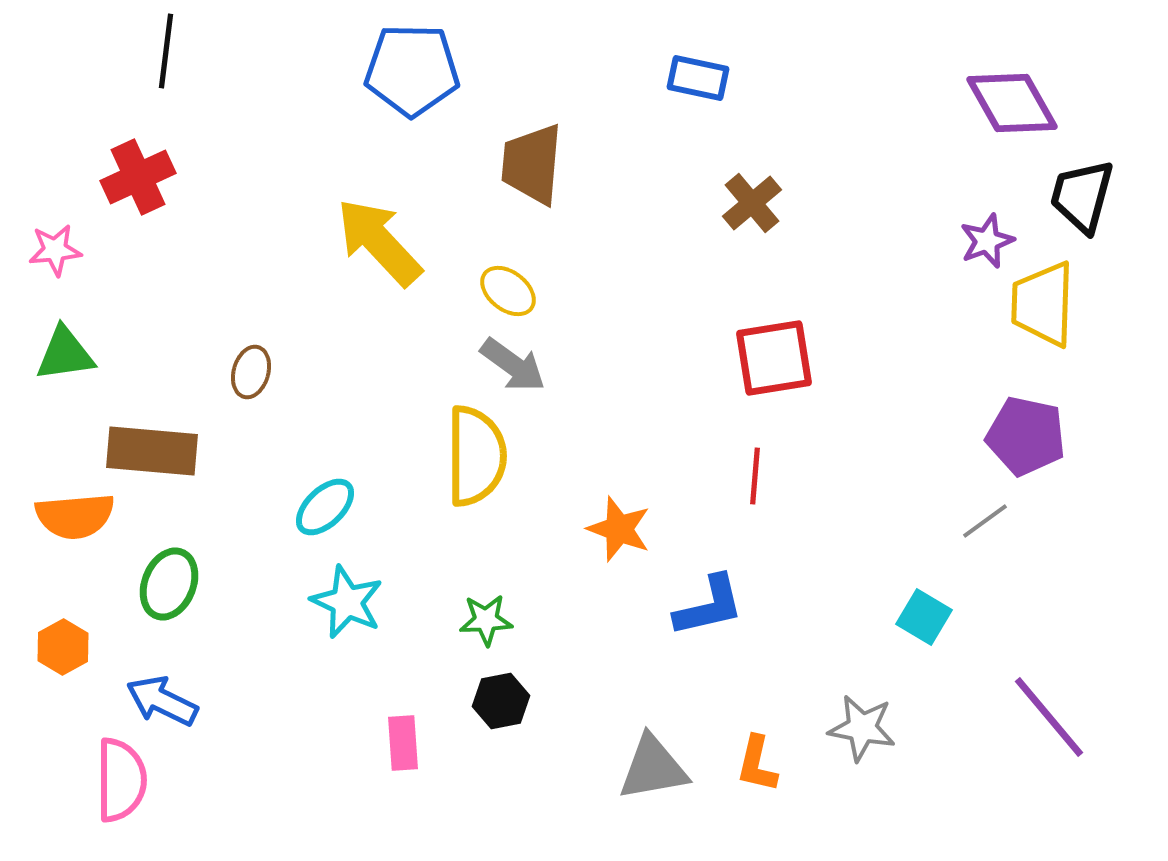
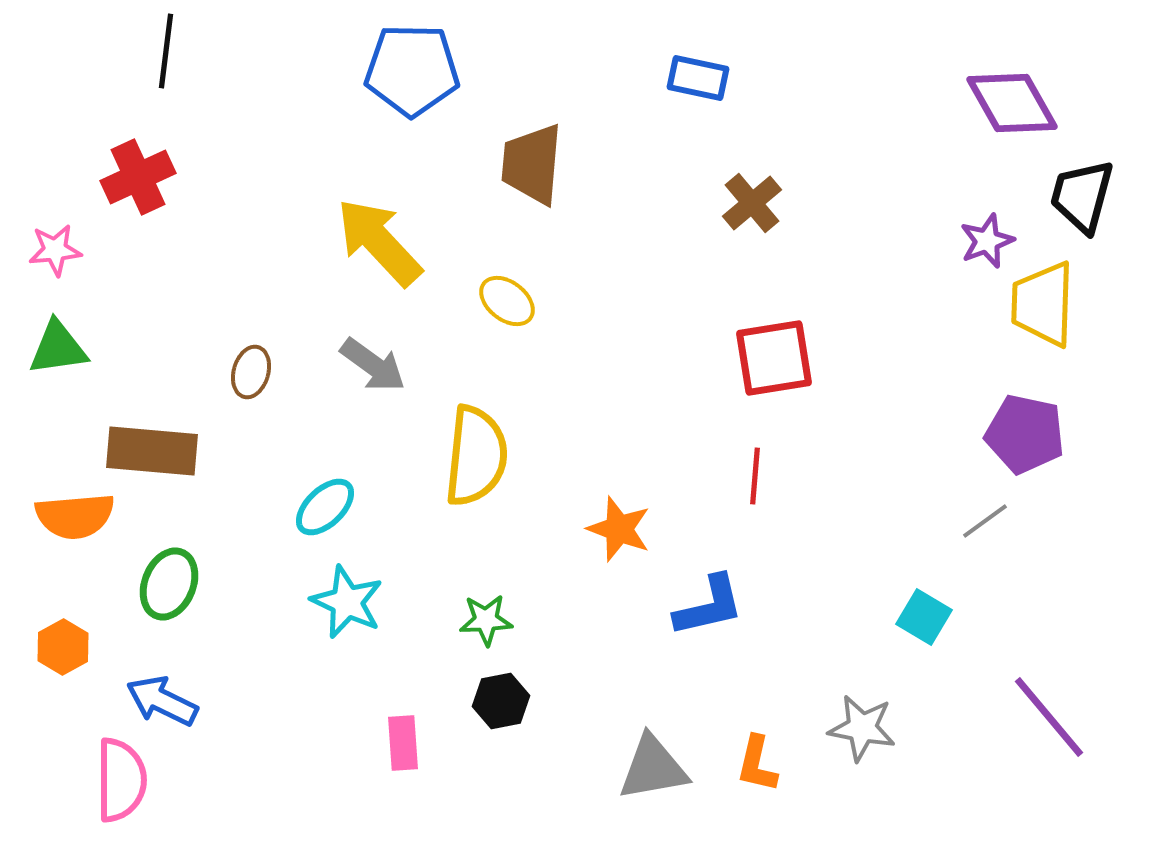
yellow ellipse: moved 1 px left, 10 px down
green triangle: moved 7 px left, 6 px up
gray arrow: moved 140 px left
purple pentagon: moved 1 px left, 2 px up
yellow semicircle: rotated 6 degrees clockwise
